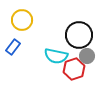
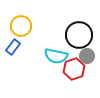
yellow circle: moved 1 px left, 6 px down
